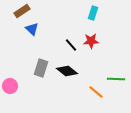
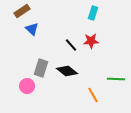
pink circle: moved 17 px right
orange line: moved 3 px left, 3 px down; rotated 21 degrees clockwise
